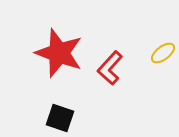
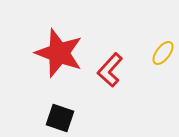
yellow ellipse: rotated 15 degrees counterclockwise
red L-shape: moved 2 px down
